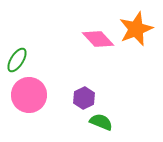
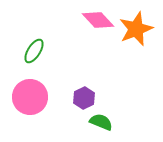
pink diamond: moved 19 px up
green ellipse: moved 17 px right, 9 px up
pink circle: moved 1 px right, 2 px down
